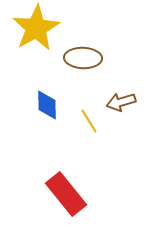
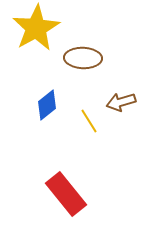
blue diamond: rotated 52 degrees clockwise
